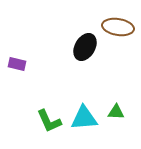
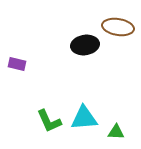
black ellipse: moved 2 px up; rotated 52 degrees clockwise
green triangle: moved 20 px down
